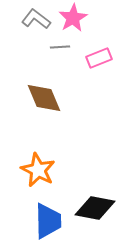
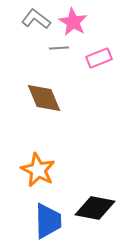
pink star: moved 4 px down; rotated 12 degrees counterclockwise
gray line: moved 1 px left, 1 px down
